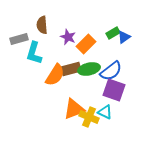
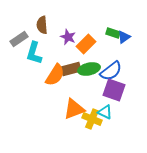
green rectangle: rotated 48 degrees clockwise
gray rectangle: rotated 18 degrees counterclockwise
yellow cross: moved 3 px right, 2 px down
